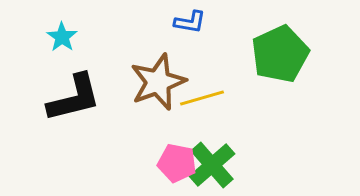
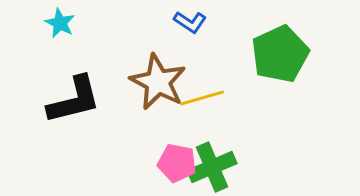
blue L-shape: rotated 24 degrees clockwise
cyan star: moved 2 px left, 14 px up; rotated 8 degrees counterclockwise
brown star: rotated 24 degrees counterclockwise
black L-shape: moved 2 px down
green cross: moved 2 px down; rotated 18 degrees clockwise
